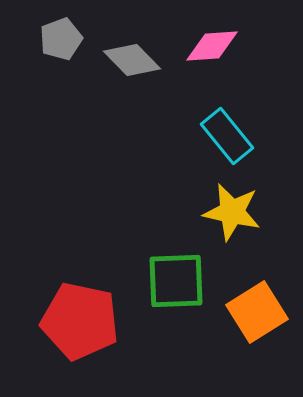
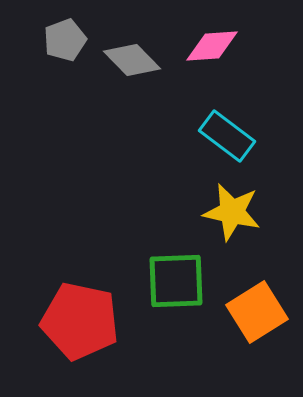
gray pentagon: moved 4 px right, 1 px down
cyan rectangle: rotated 14 degrees counterclockwise
